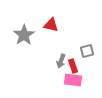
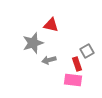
gray star: moved 9 px right, 8 px down; rotated 15 degrees clockwise
gray square: rotated 16 degrees counterclockwise
gray arrow: moved 12 px left, 1 px up; rotated 56 degrees clockwise
red rectangle: moved 4 px right, 2 px up
